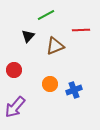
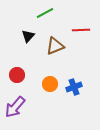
green line: moved 1 px left, 2 px up
red circle: moved 3 px right, 5 px down
blue cross: moved 3 px up
